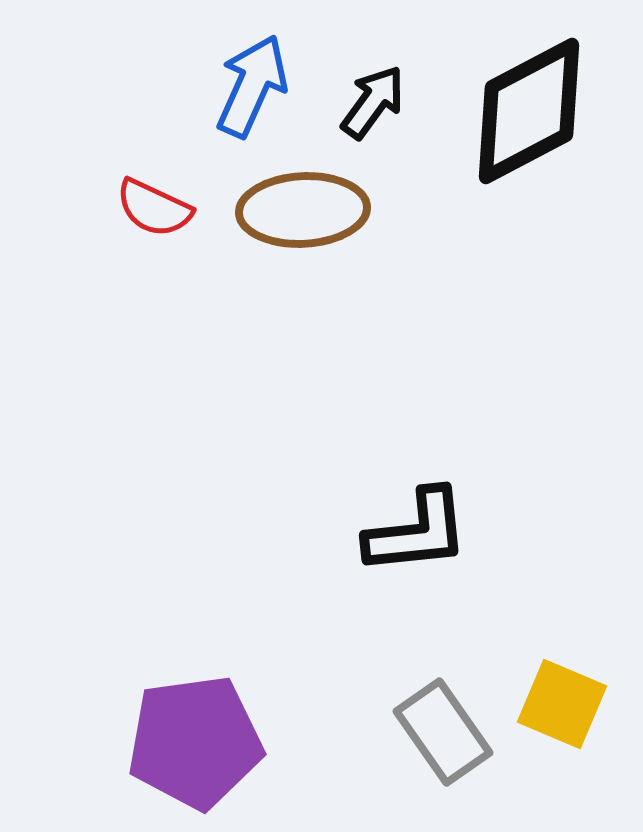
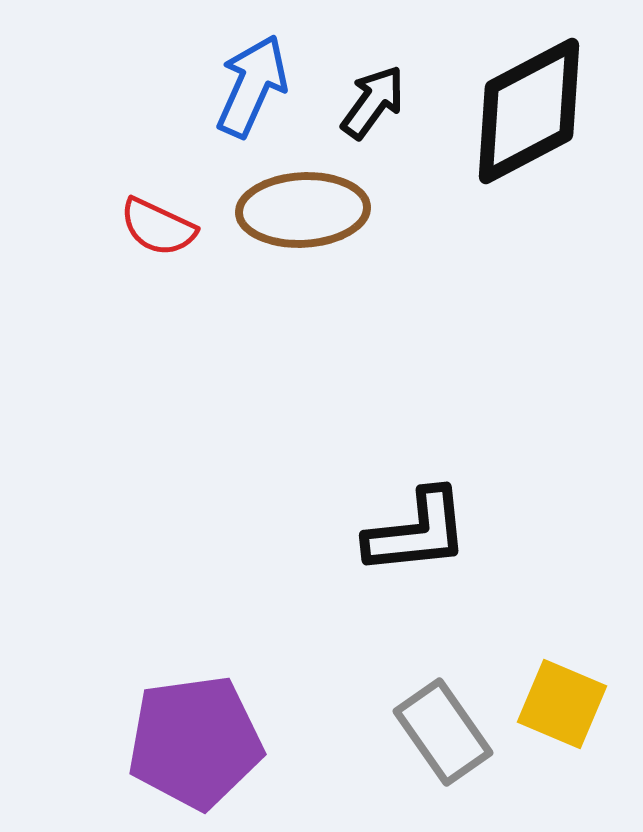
red semicircle: moved 4 px right, 19 px down
